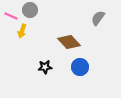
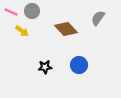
gray circle: moved 2 px right, 1 px down
pink line: moved 4 px up
yellow arrow: rotated 72 degrees counterclockwise
brown diamond: moved 3 px left, 13 px up
blue circle: moved 1 px left, 2 px up
